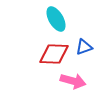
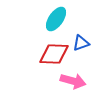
cyan ellipse: rotated 65 degrees clockwise
blue triangle: moved 3 px left, 4 px up
